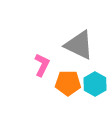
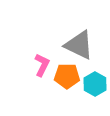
orange pentagon: moved 1 px left, 7 px up
